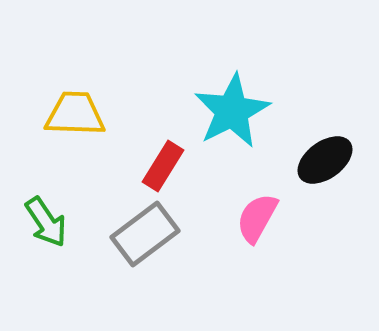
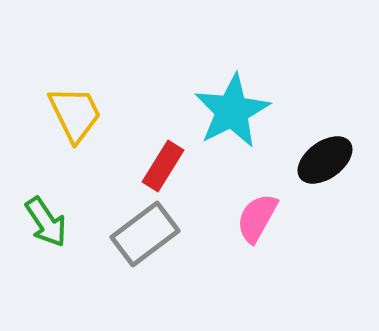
yellow trapezoid: rotated 62 degrees clockwise
